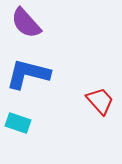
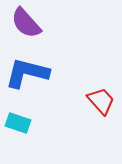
blue L-shape: moved 1 px left, 1 px up
red trapezoid: moved 1 px right
